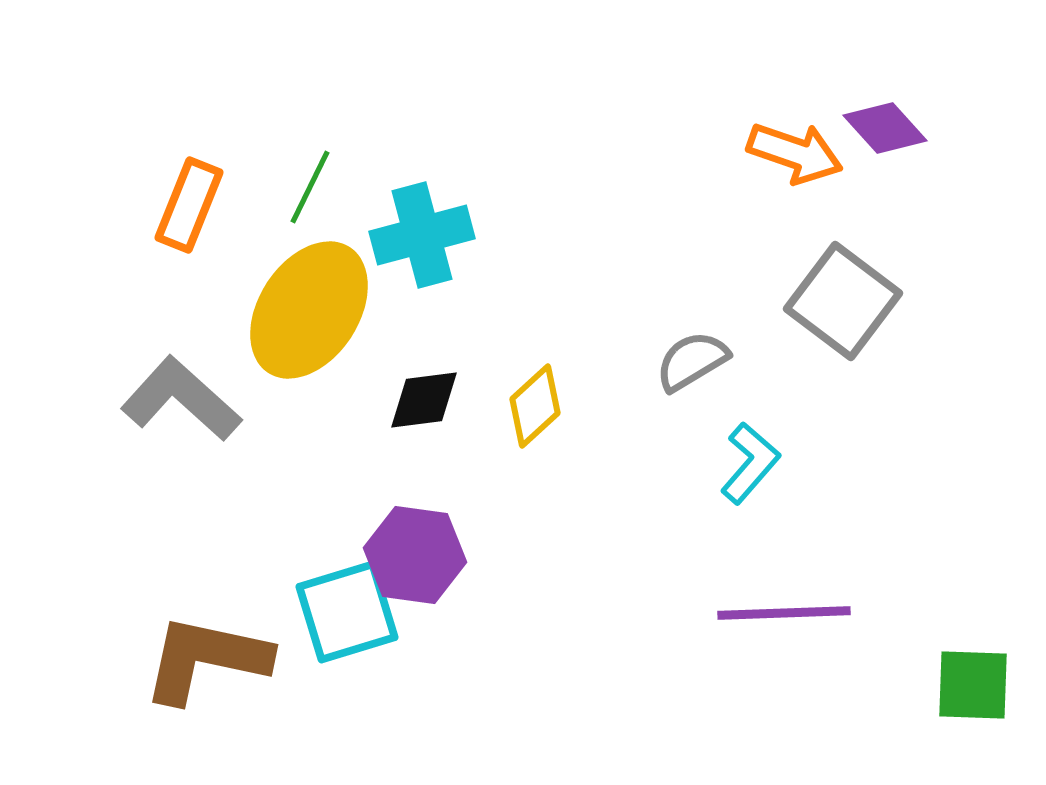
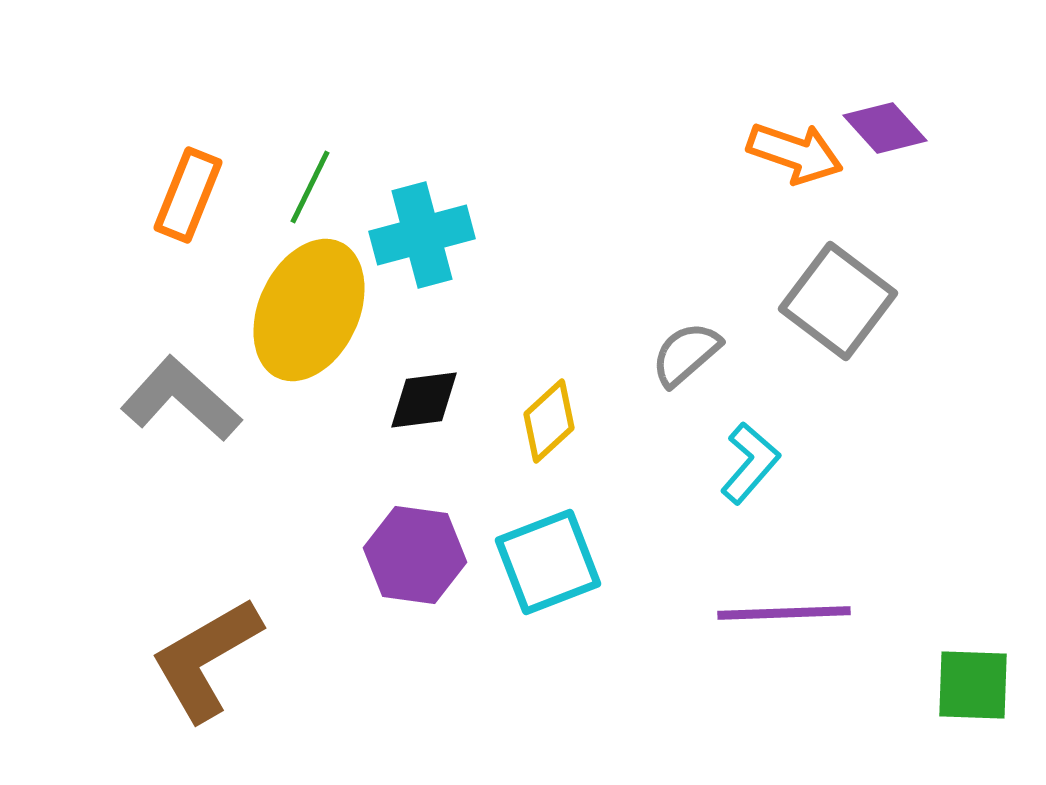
orange rectangle: moved 1 px left, 10 px up
gray square: moved 5 px left
yellow ellipse: rotated 8 degrees counterclockwise
gray semicircle: moved 6 px left, 7 px up; rotated 10 degrees counterclockwise
yellow diamond: moved 14 px right, 15 px down
cyan square: moved 201 px right, 50 px up; rotated 4 degrees counterclockwise
brown L-shape: rotated 42 degrees counterclockwise
